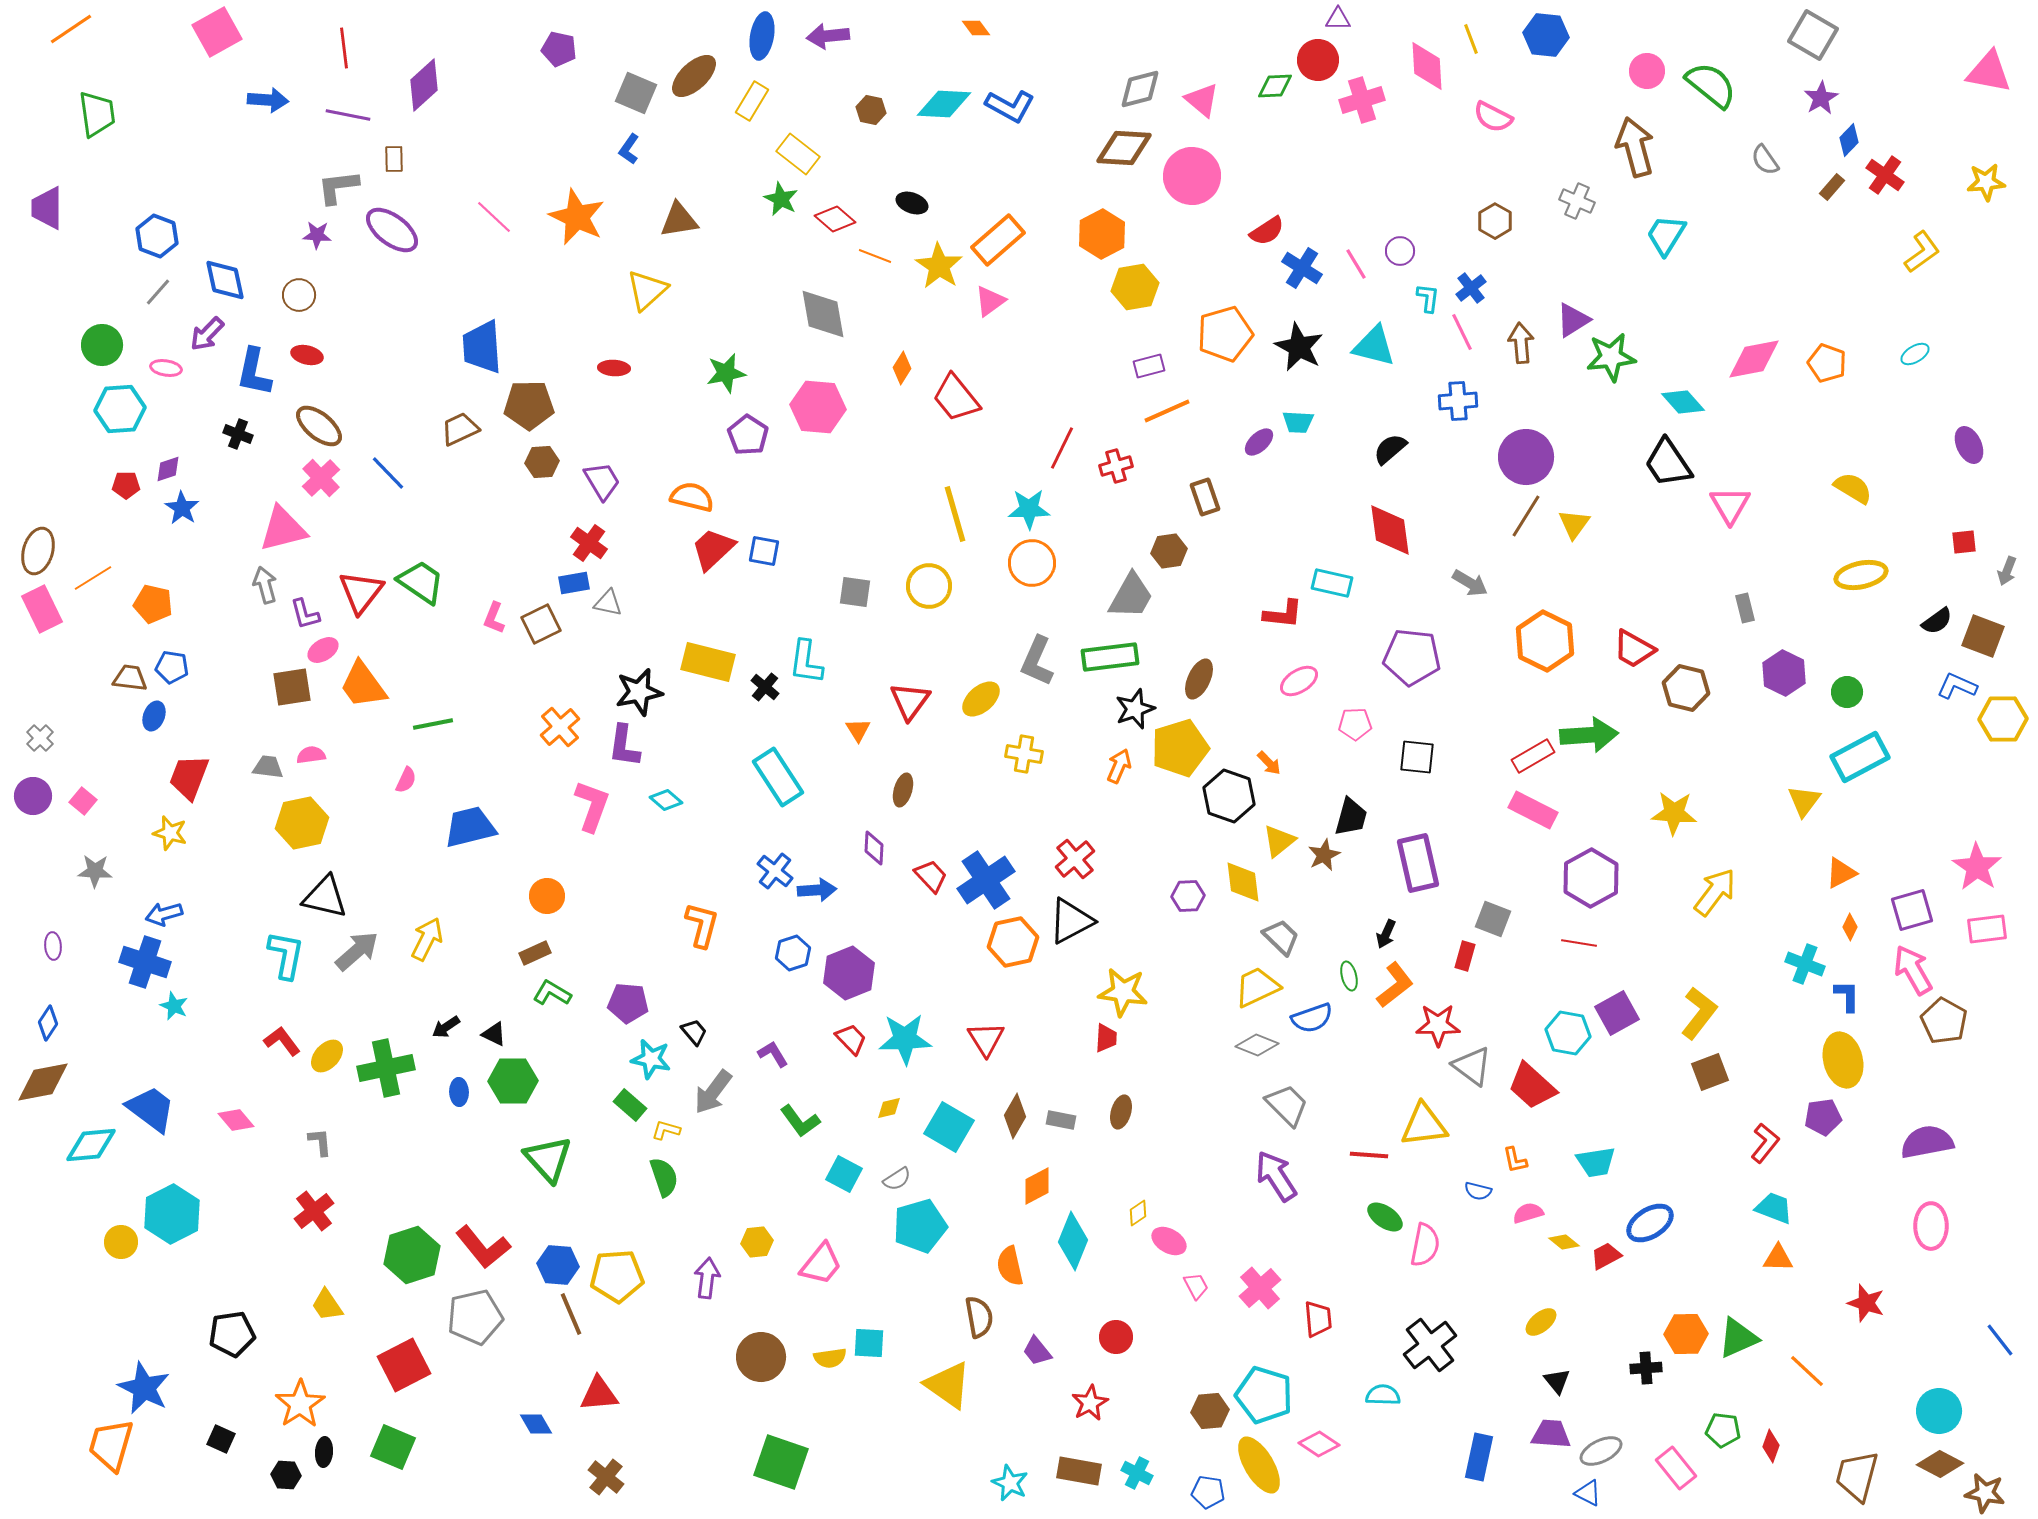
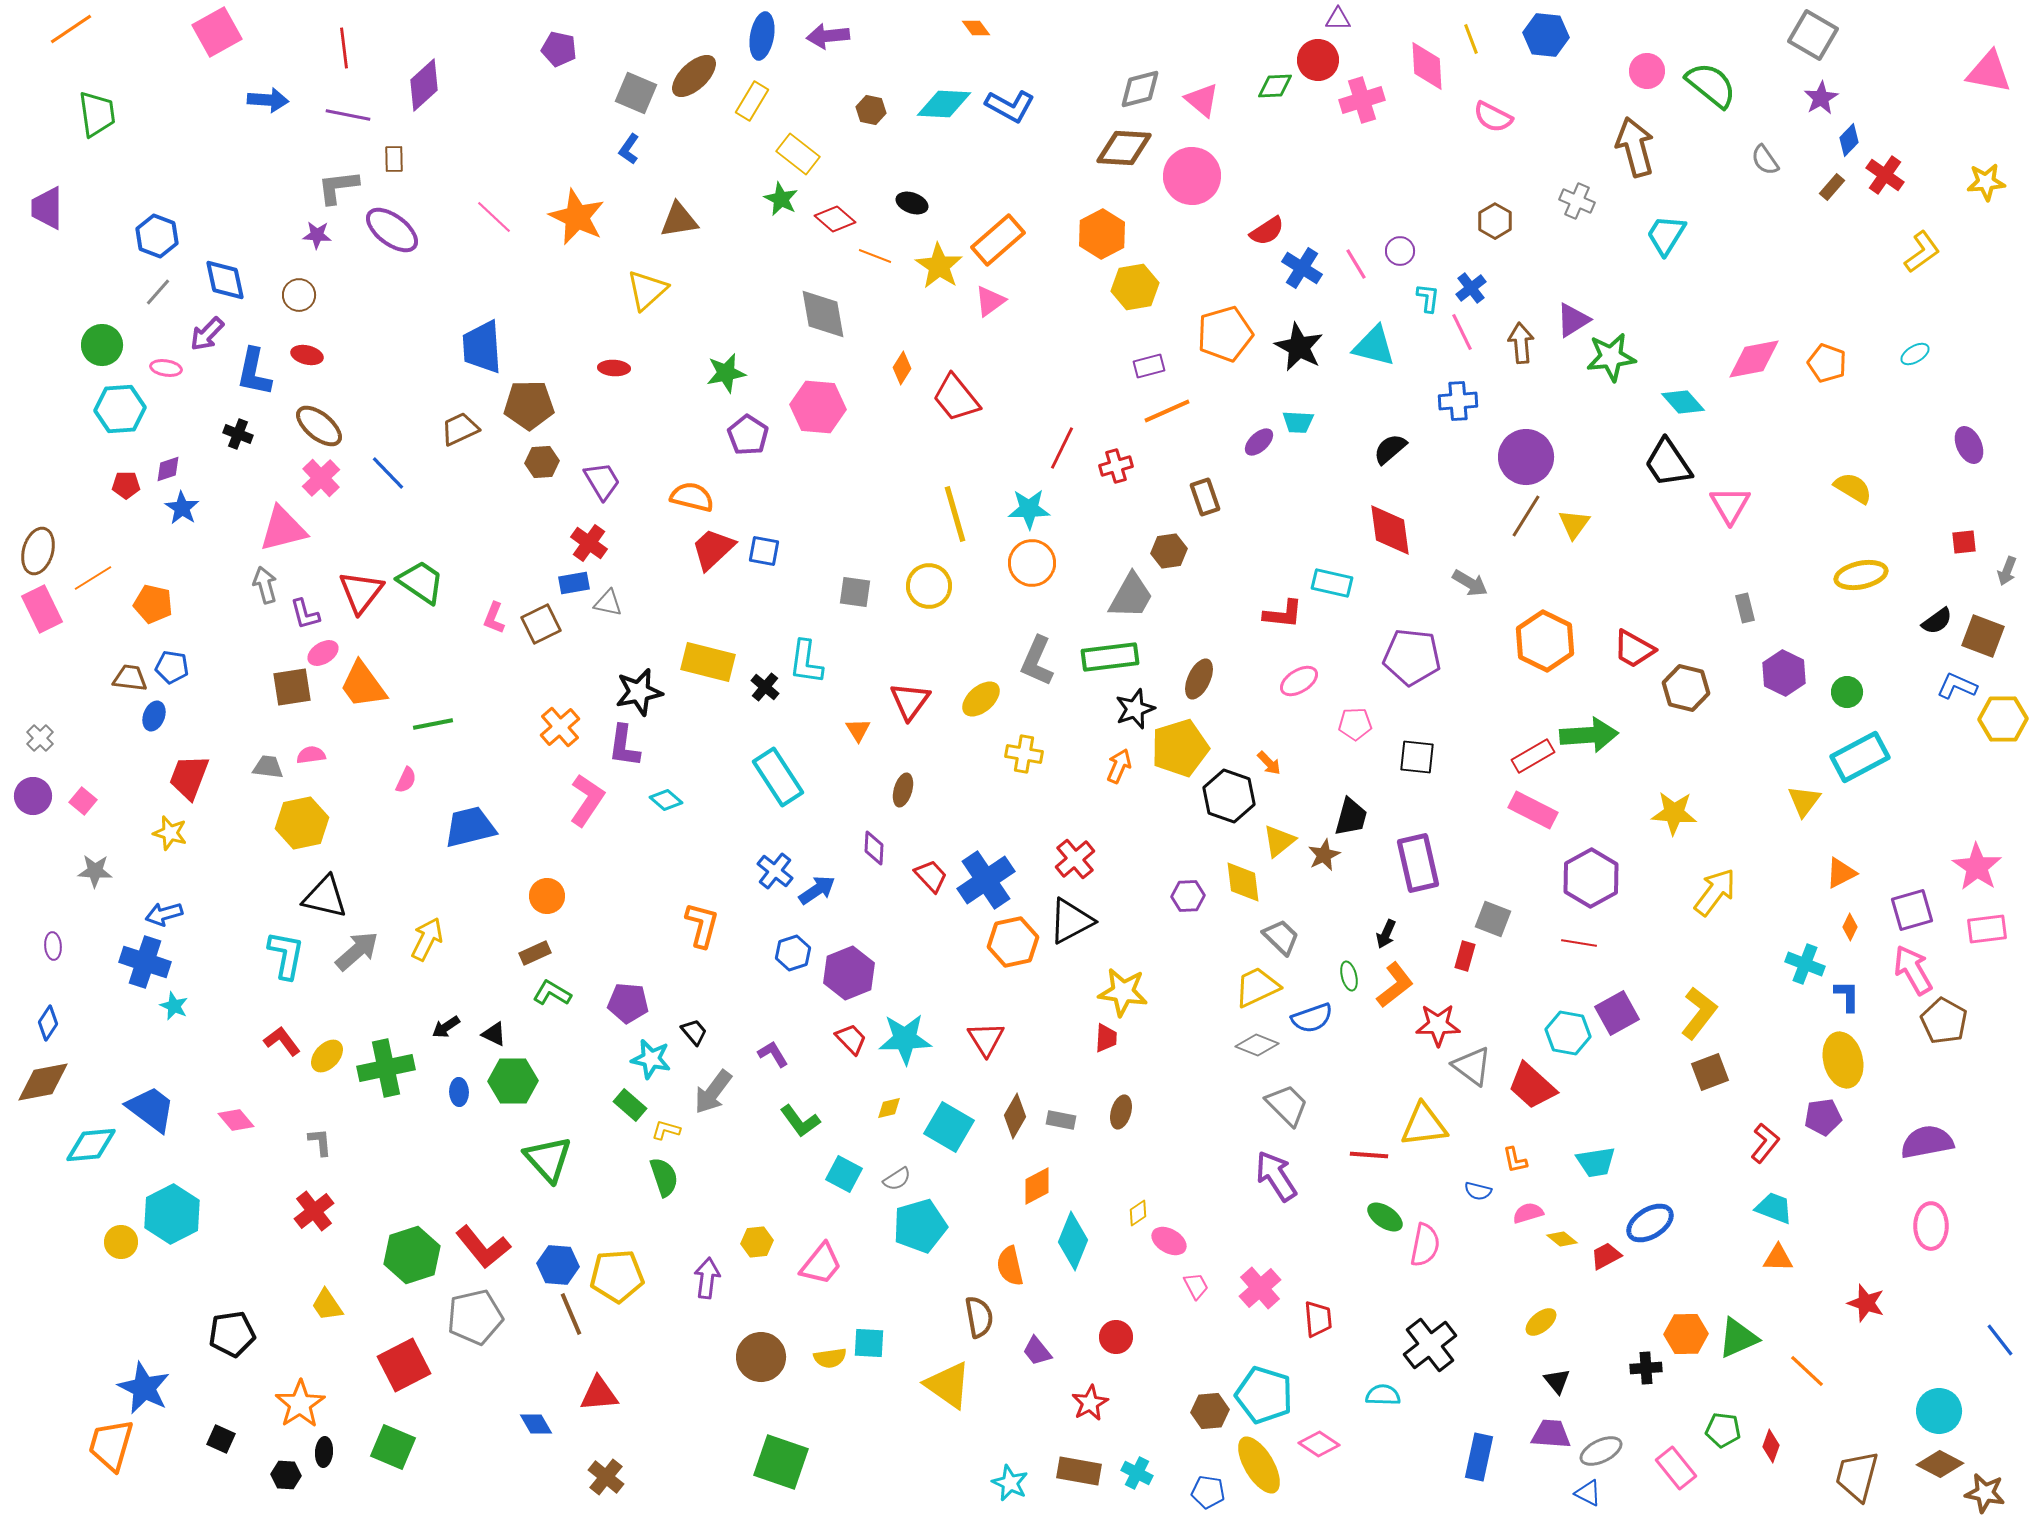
pink ellipse at (323, 650): moved 3 px down
pink L-shape at (592, 806): moved 5 px left, 6 px up; rotated 14 degrees clockwise
blue arrow at (817, 890): rotated 30 degrees counterclockwise
yellow diamond at (1564, 1242): moved 2 px left, 3 px up
